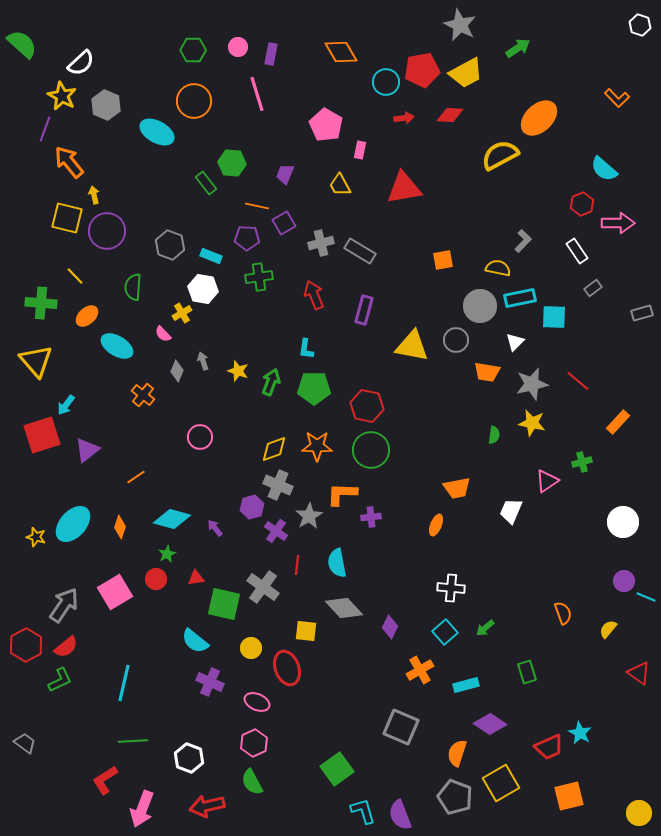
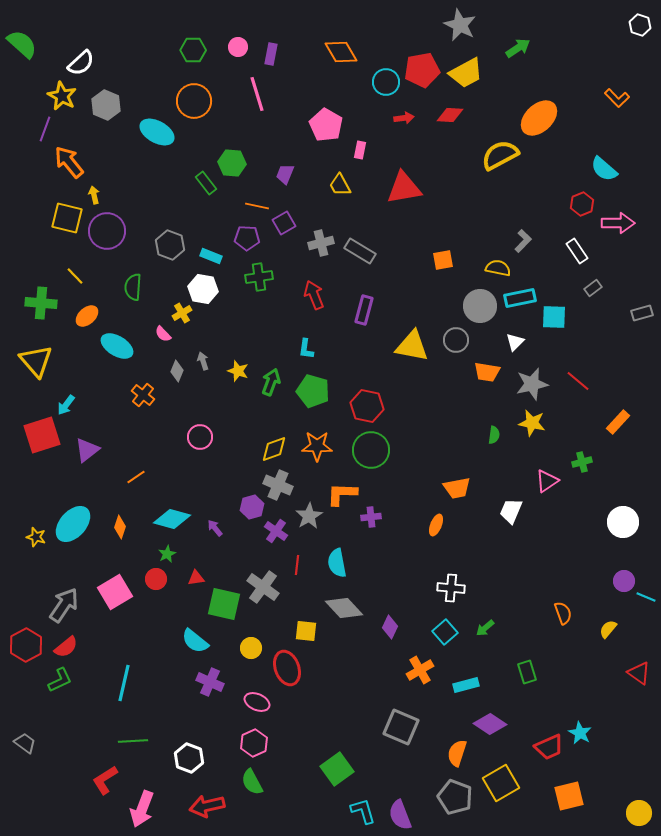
green pentagon at (314, 388): moved 1 px left, 3 px down; rotated 16 degrees clockwise
